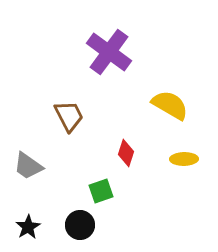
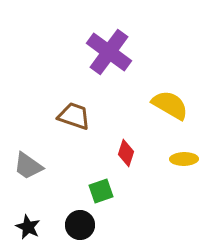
brown trapezoid: moved 5 px right; rotated 44 degrees counterclockwise
black star: rotated 15 degrees counterclockwise
